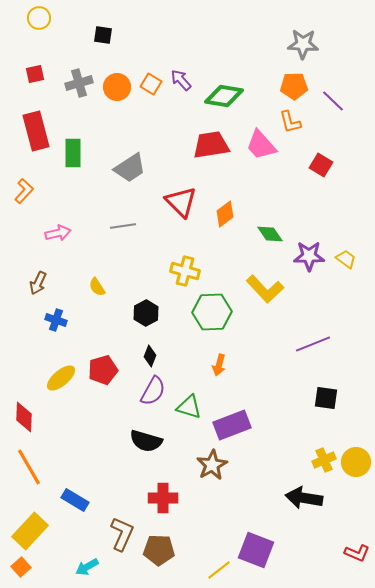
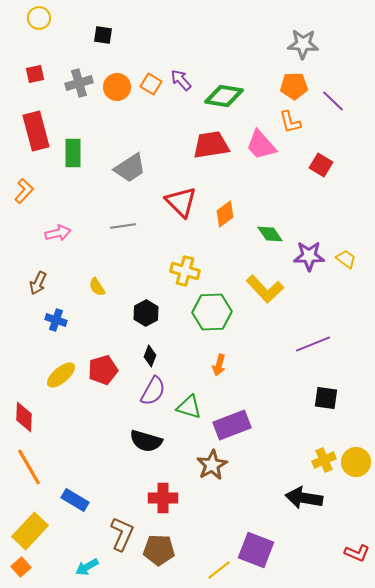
yellow ellipse at (61, 378): moved 3 px up
